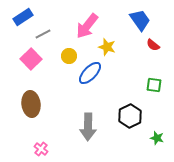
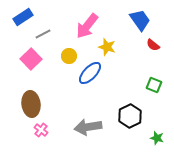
green square: rotated 14 degrees clockwise
gray arrow: rotated 80 degrees clockwise
pink cross: moved 19 px up
